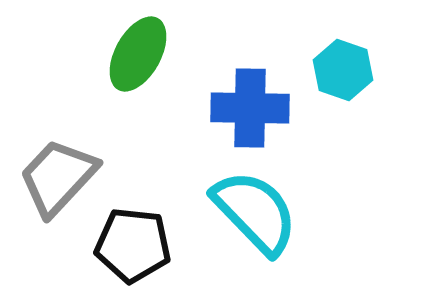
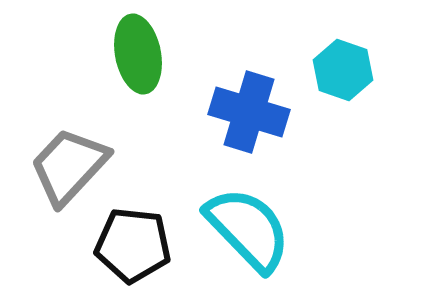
green ellipse: rotated 40 degrees counterclockwise
blue cross: moved 1 px left, 4 px down; rotated 16 degrees clockwise
gray trapezoid: moved 11 px right, 11 px up
cyan semicircle: moved 7 px left, 17 px down
